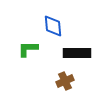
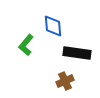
green L-shape: moved 2 px left, 4 px up; rotated 50 degrees counterclockwise
black rectangle: rotated 8 degrees clockwise
